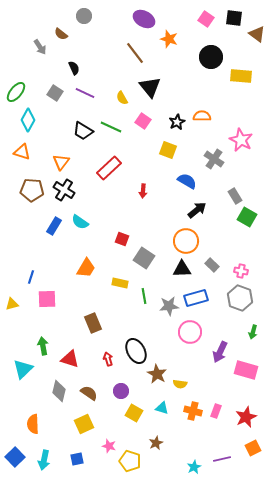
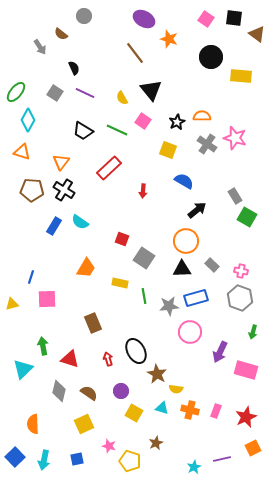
black triangle at (150, 87): moved 1 px right, 3 px down
green line at (111, 127): moved 6 px right, 3 px down
pink star at (241, 140): moved 6 px left, 2 px up; rotated 10 degrees counterclockwise
gray cross at (214, 159): moved 7 px left, 15 px up
blue semicircle at (187, 181): moved 3 px left
yellow semicircle at (180, 384): moved 4 px left, 5 px down
orange cross at (193, 411): moved 3 px left, 1 px up
